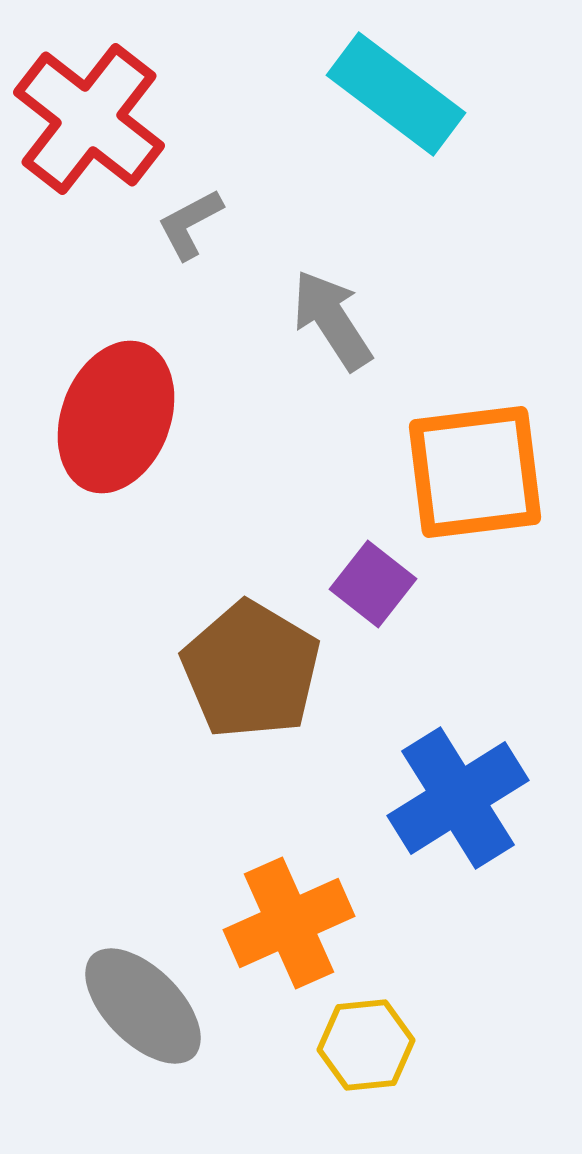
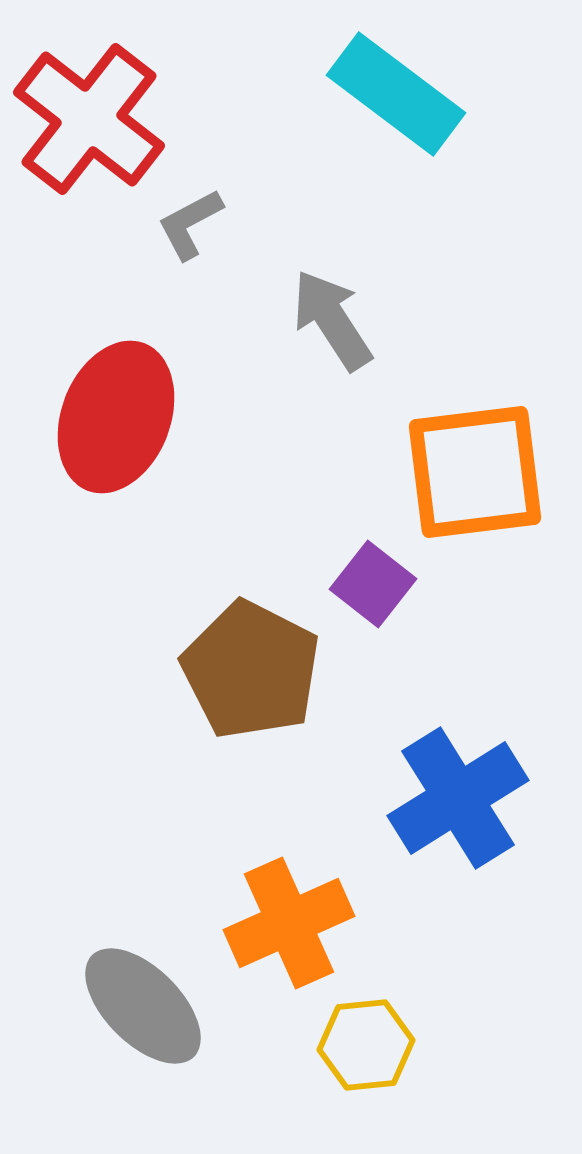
brown pentagon: rotated 4 degrees counterclockwise
